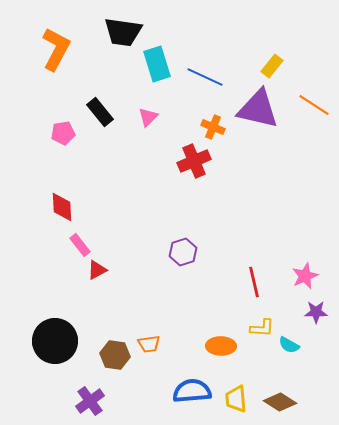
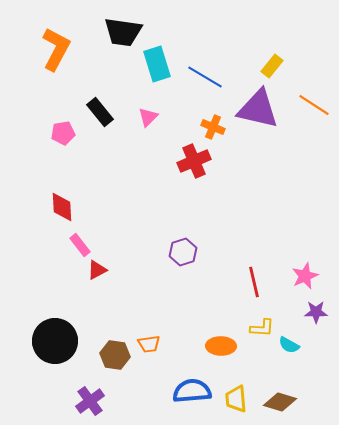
blue line: rotated 6 degrees clockwise
brown diamond: rotated 16 degrees counterclockwise
